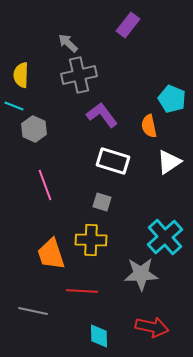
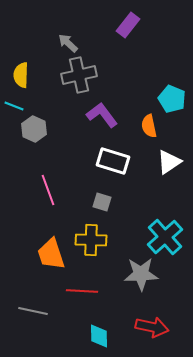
pink line: moved 3 px right, 5 px down
